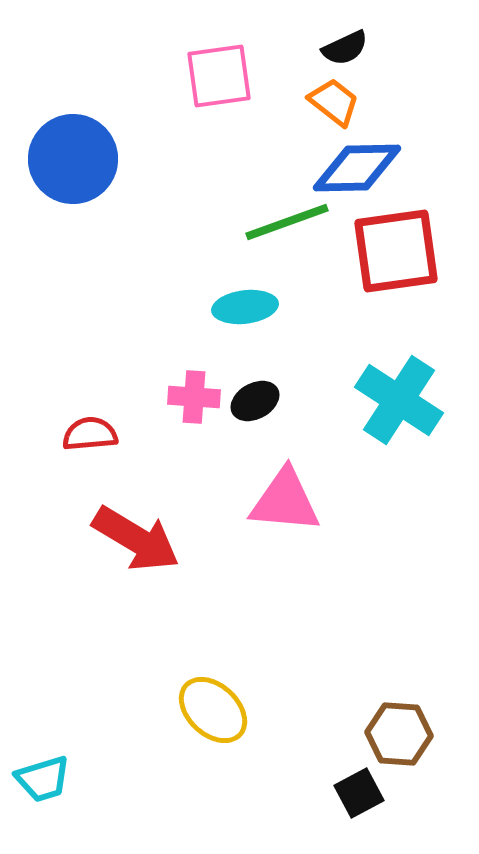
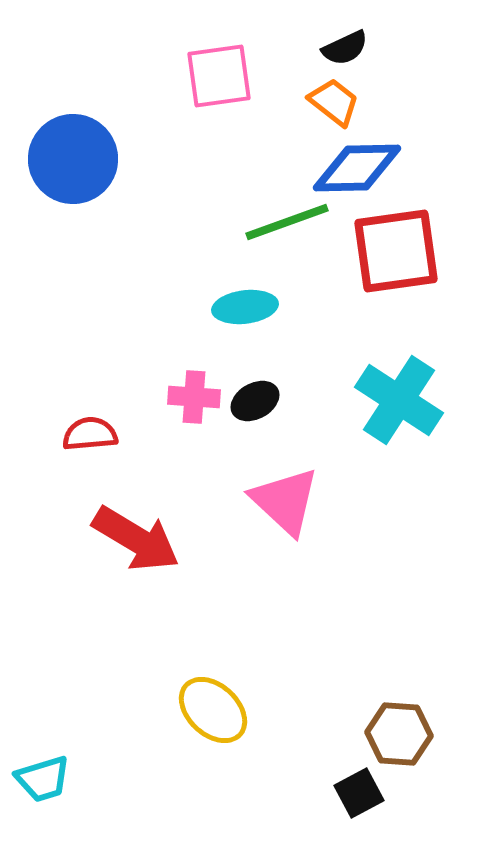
pink triangle: rotated 38 degrees clockwise
